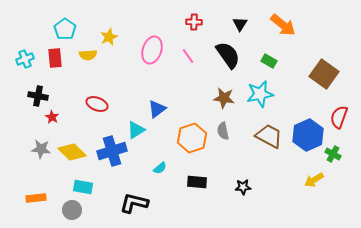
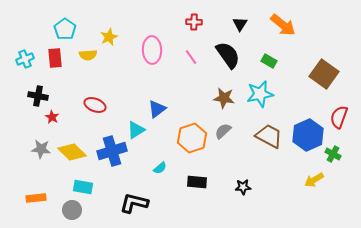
pink ellipse: rotated 20 degrees counterclockwise
pink line: moved 3 px right, 1 px down
red ellipse: moved 2 px left, 1 px down
gray semicircle: rotated 60 degrees clockwise
